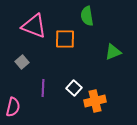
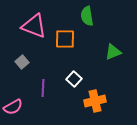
white square: moved 9 px up
pink semicircle: rotated 48 degrees clockwise
